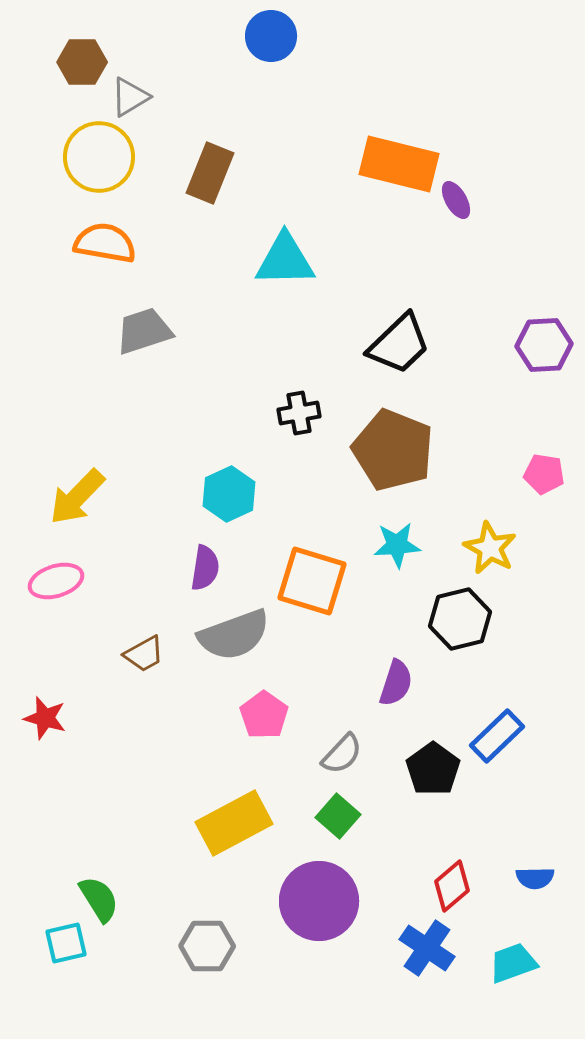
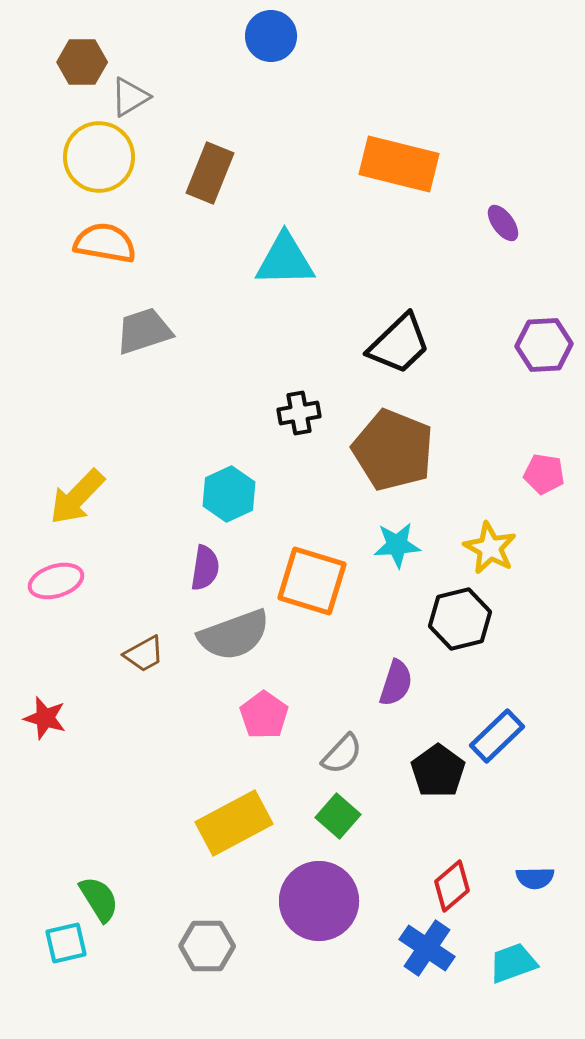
purple ellipse at (456, 200): moved 47 px right, 23 px down; rotated 6 degrees counterclockwise
black pentagon at (433, 769): moved 5 px right, 2 px down
